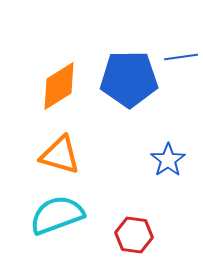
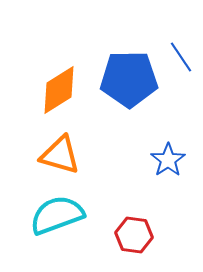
blue line: rotated 64 degrees clockwise
orange diamond: moved 4 px down
